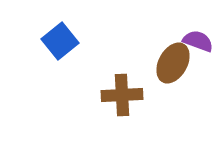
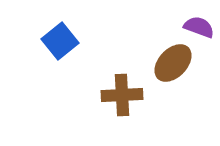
purple semicircle: moved 1 px right, 14 px up
brown ellipse: rotated 15 degrees clockwise
